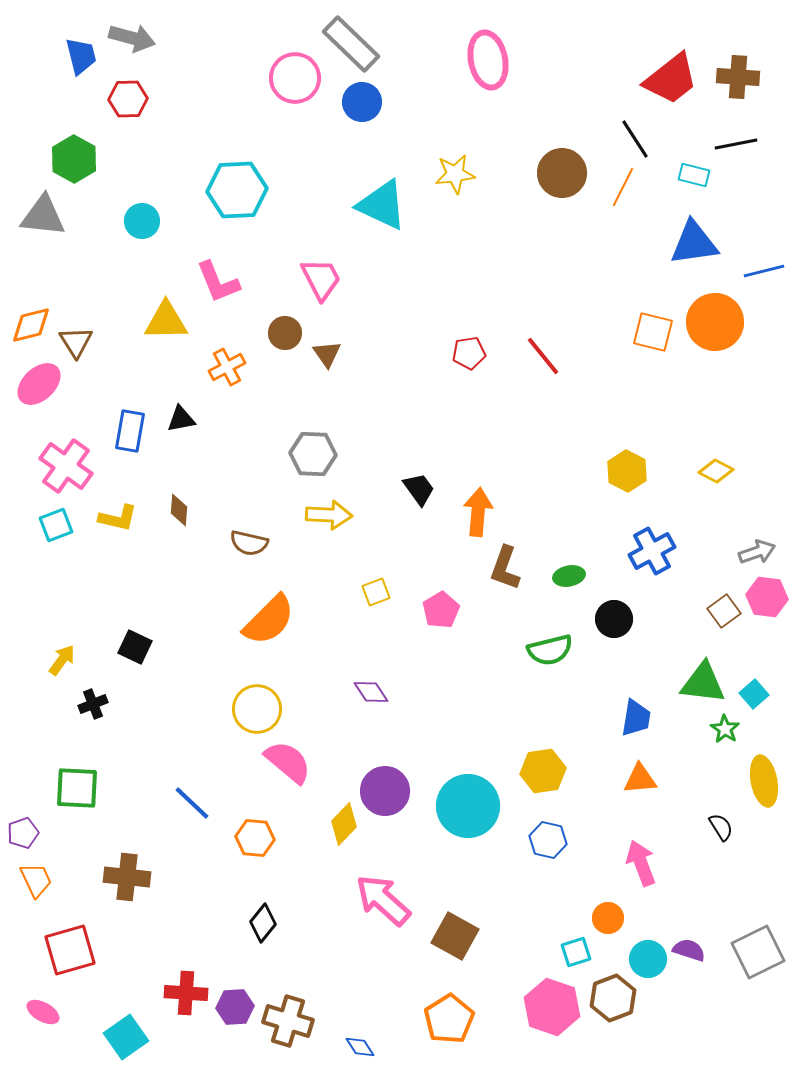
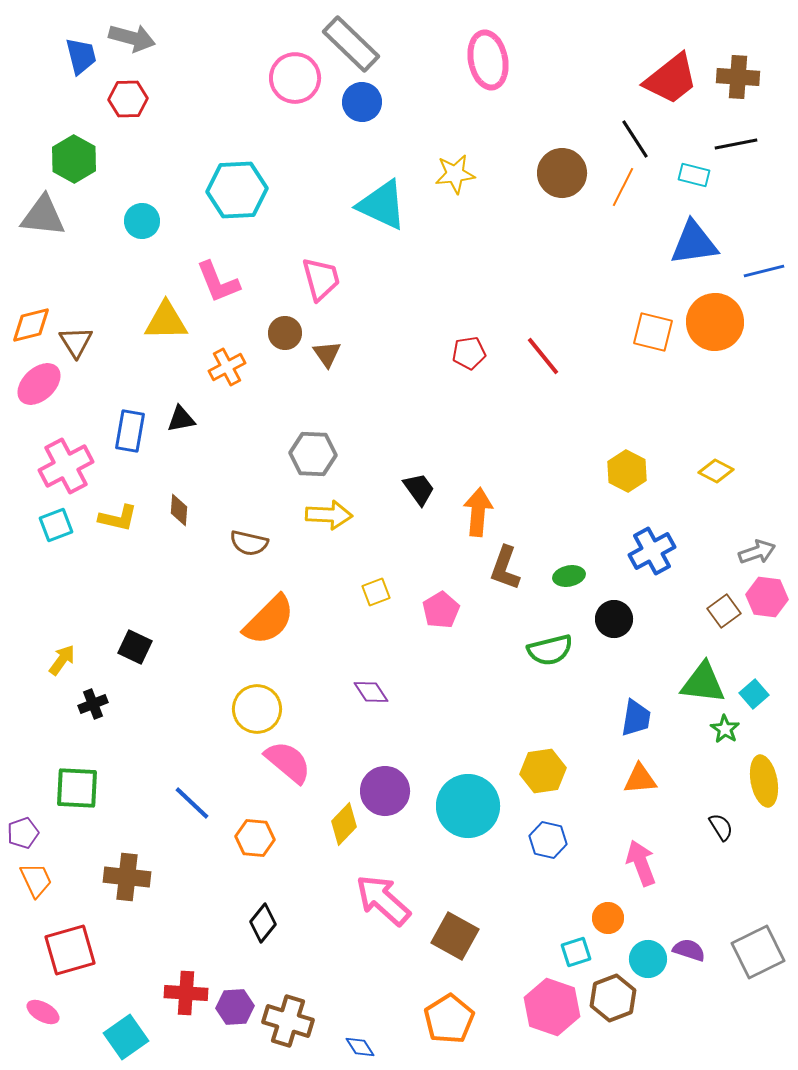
pink trapezoid at (321, 279): rotated 12 degrees clockwise
pink cross at (66, 466): rotated 26 degrees clockwise
